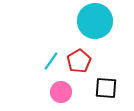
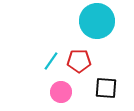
cyan circle: moved 2 px right
red pentagon: rotated 30 degrees clockwise
